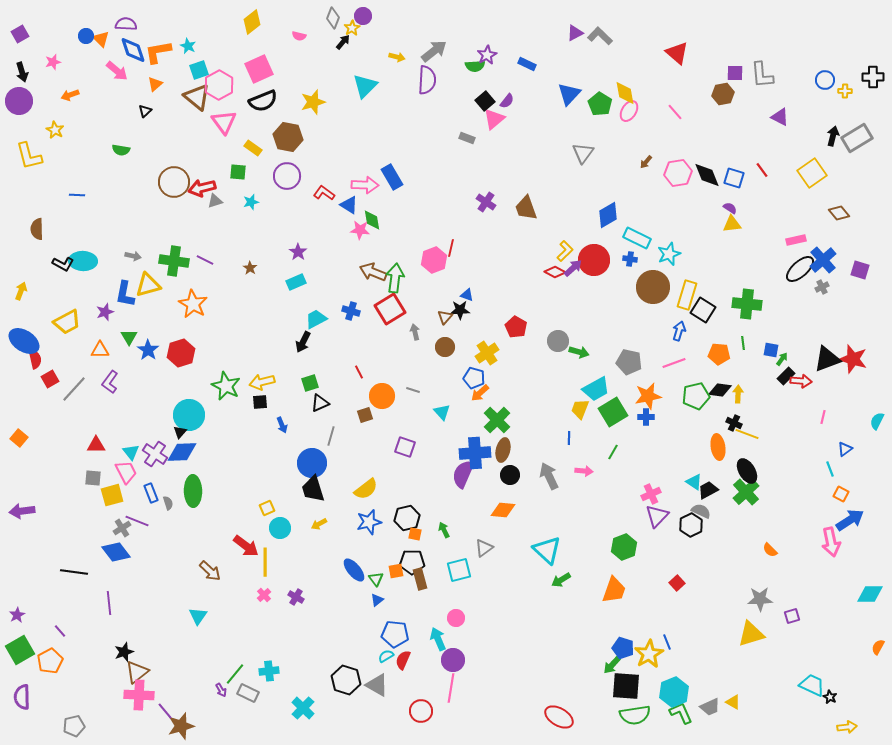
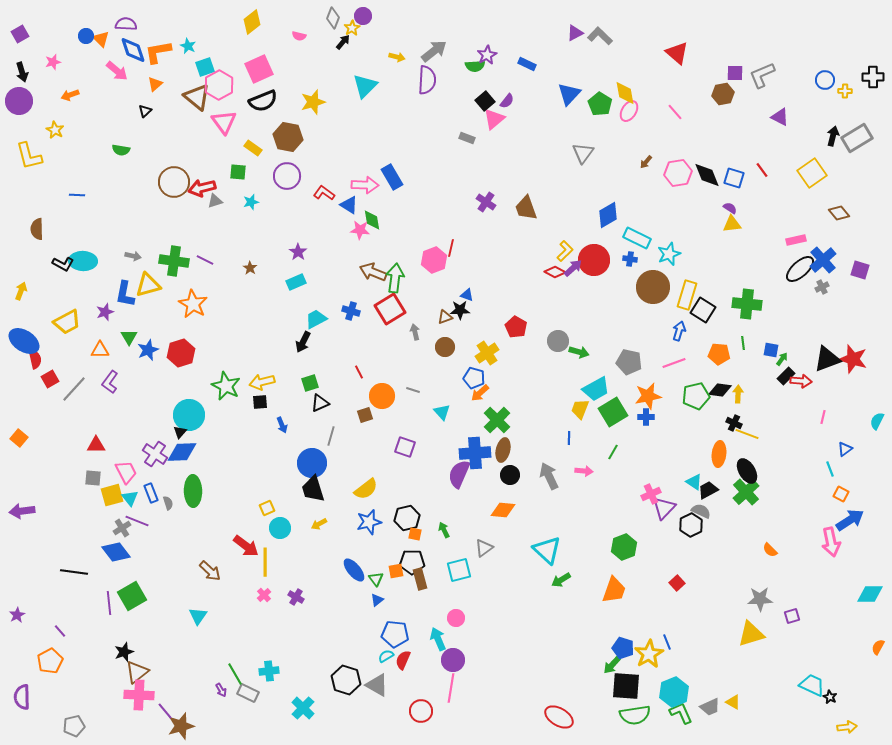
cyan square at (199, 70): moved 6 px right, 3 px up
gray L-shape at (762, 75): rotated 72 degrees clockwise
brown triangle at (445, 317): rotated 28 degrees clockwise
blue star at (148, 350): rotated 15 degrees clockwise
orange ellipse at (718, 447): moved 1 px right, 7 px down; rotated 15 degrees clockwise
cyan triangle at (131, 452): moved 1 px left, 46 px down
purple semicircle at (463, 474): moved 4 px left
purple triangle at (657, 516): moved 7 px right, 8 px up
green square at (20, 650): moved 112 px right, 54 px up
green line at (235, 674): rotated 70 degrees counterclockwise
